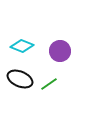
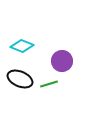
purple circle: moved 2 px right, 10 px down
green line: rotated 18 degrees clockwise
